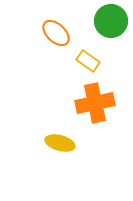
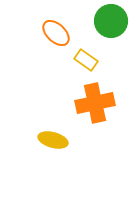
yellow rectangle: moved 2 px left, 1 px up
yellow ellipse: moved 7 px left, 3 px up
